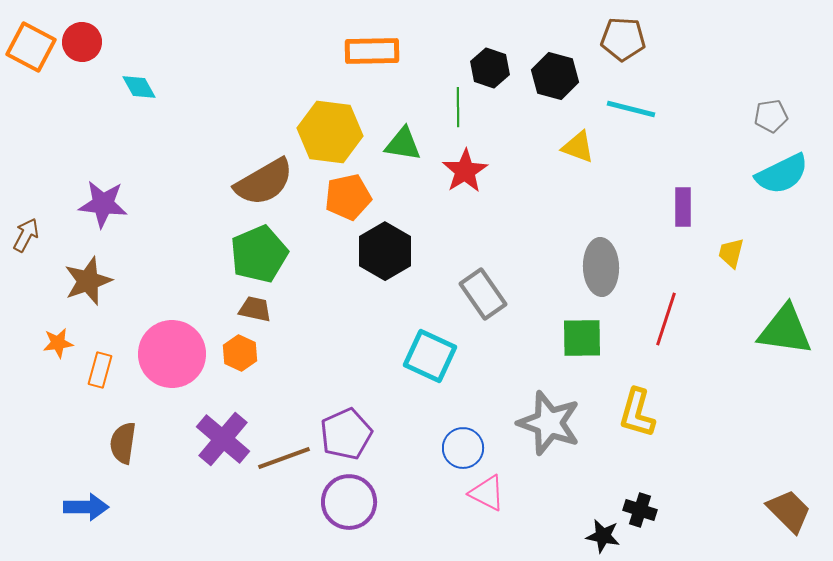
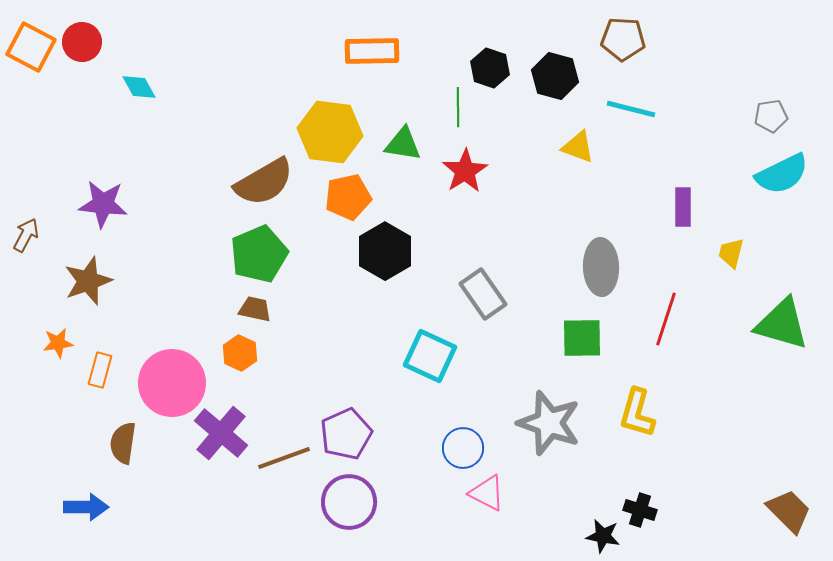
green triangle at (785, 330): moved 3 px left, 6 px up; rotated 8 degrees clockwise
pink circle at (172, 354): moved 29 px down
purple cross at (223, 439): moved 2 px left, 6 px up
